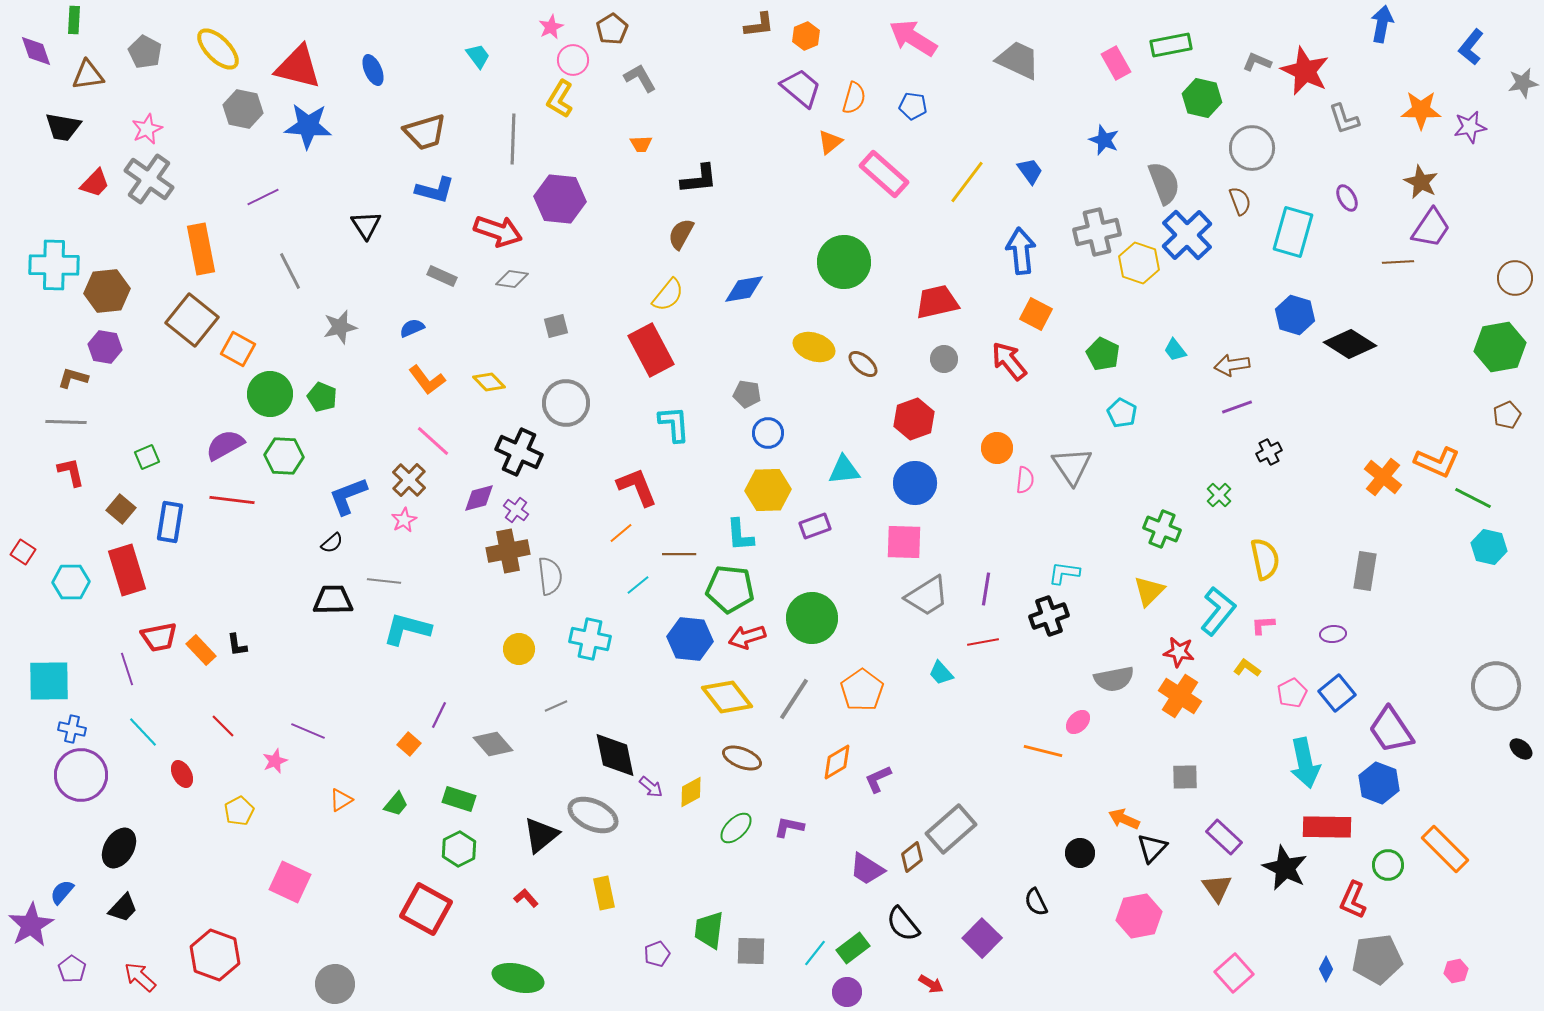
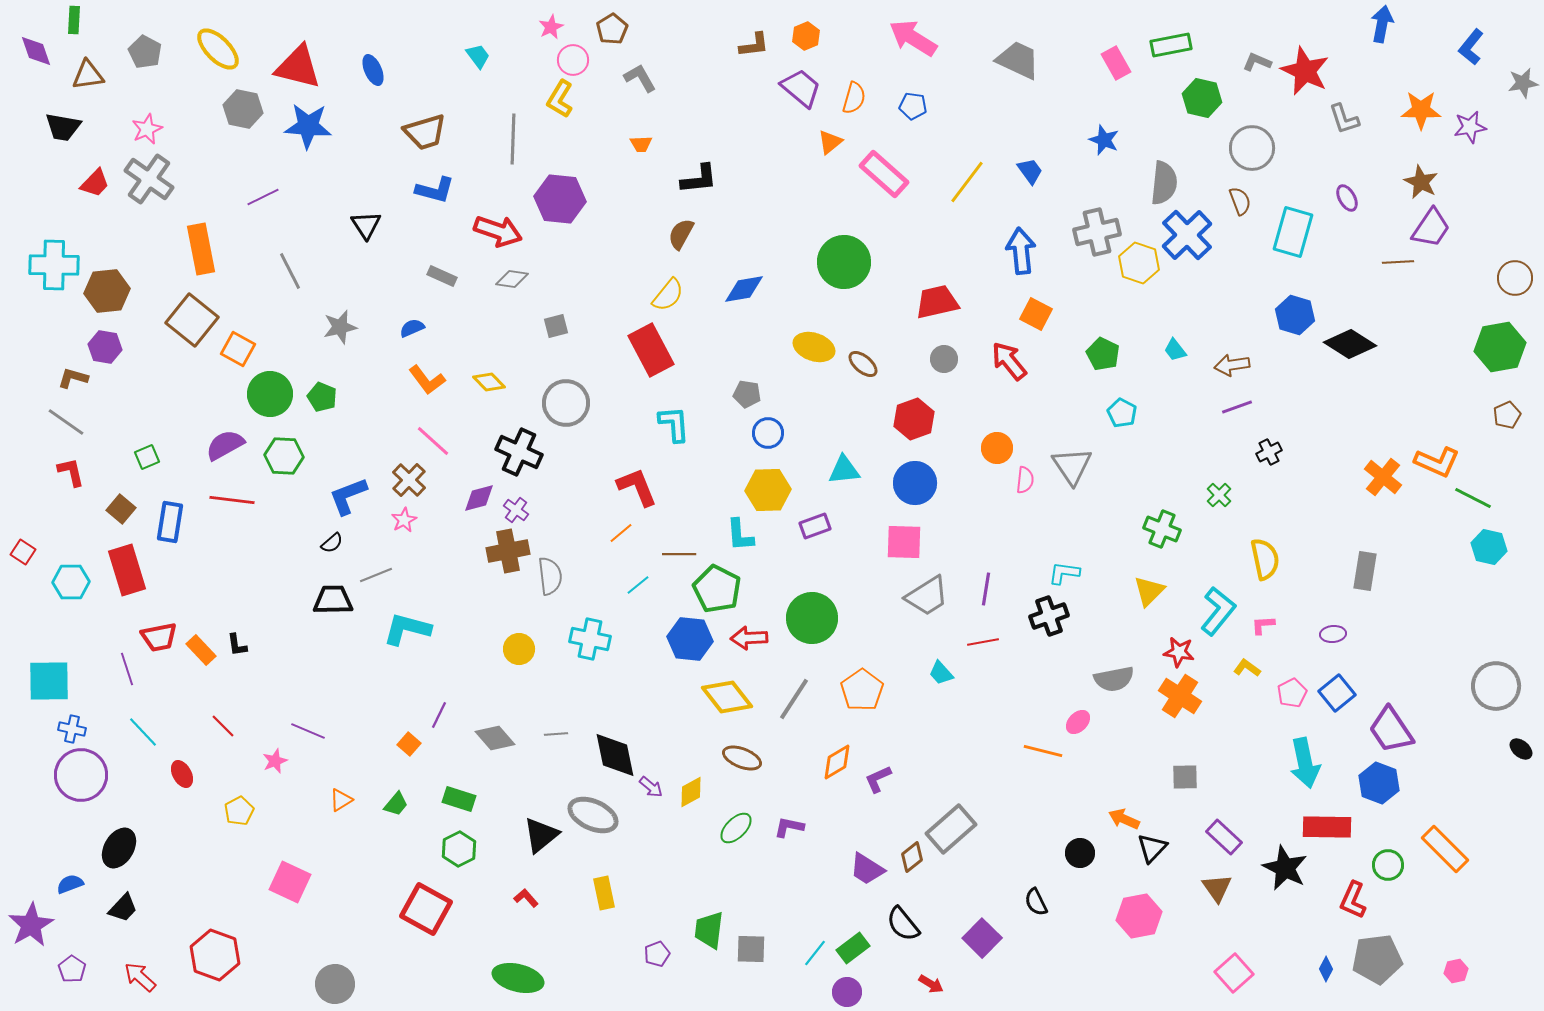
brown L-shape at (759, 25): moved 5 px left, 20 px down
gray semicircle at (1164, 183): rotated 27 degrees clockwise
gray line at (66, 422): rotated 33 degrees clockwise
gray line at (384, 581): moved 8 px left, 6 px up; rotated 28 degrees counterclockwise
green pentagon at (730, 589): moved 13 px left; rotated 21 degrees clockwise
red arrow at (747, 637): moved 2 px right, 1 px down; rotated 15 degrees clockwise
gray line at (556, 706): moved 28 px down; rotated 20 degrees clockwise
gray diamond at (493, 744): moved 2 px right, 6 px up
blue semicircle at (62, 892): moved 8 px right, 8 px up; rotated 28 degrees clockwise
gray square at (751, 951): moved 2 px up
